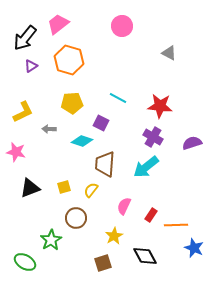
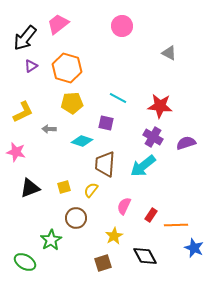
orange hexagon: moved 2 px left, 8 px down
purple square: moved 5 px right; rotated 14 degrees counterclockwise
purple semicircle: moved 6 px left
cyan arrow: moved 3 px left, 1 px up
